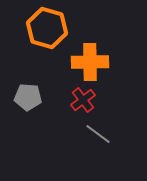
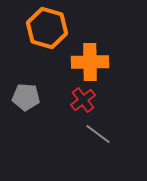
gray pentagon: moved 2 px left
